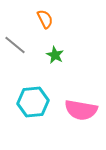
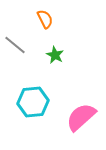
pink semicircle: moved 7 px down; rotated 128 degrees clockwise
